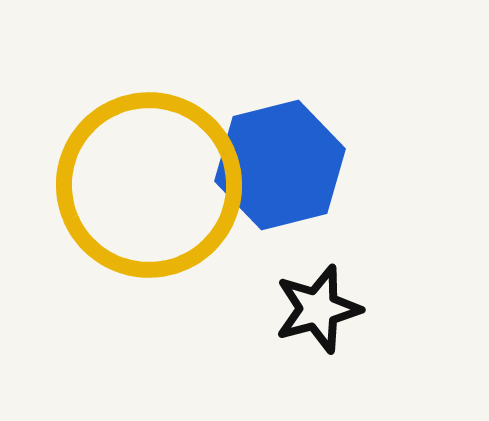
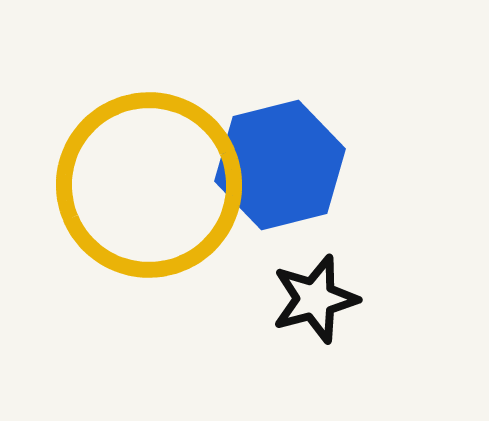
black star: moved 3 px left, 10 px up
